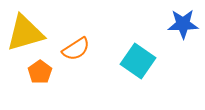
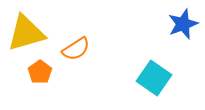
blue star: rotated 20 degrees counterclockwise
yellow triangle: moved 1 px right
cyan square: moved 16 px right, 17 px down
